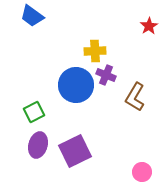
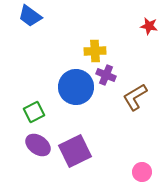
blue trapezoid: moved 2 px left
red star: rotated 30 degrees counterclockwise
blue circle: moved 2 px down
brown L-shape: rotated 28 degrees clockwise
purple ellipse: rotated 70 degrees counterclockwise
